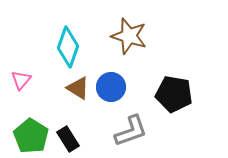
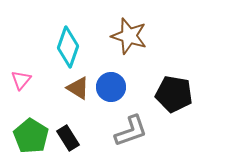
black rectangle: moved 1 px up
